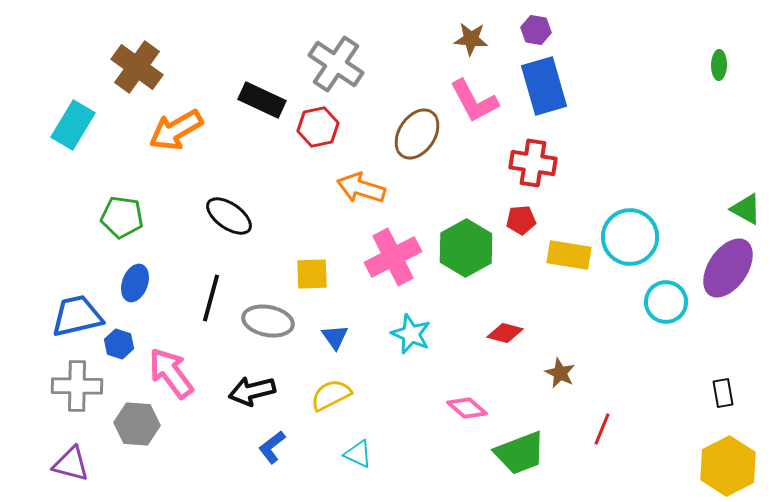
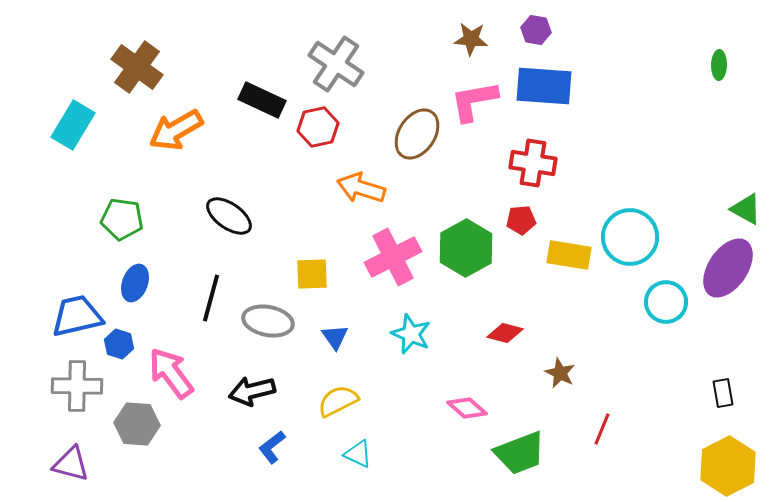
blue rectangle at (544, 86): rotated 70 degrees counterclockwise
pink L-shape at (474, 101): rotated 108 degrees clockwise
green pentagon at (122, 217): moved 2 px down
yellow semicircle at (331, 395): moved 7 px right, 6 px down
